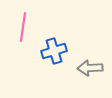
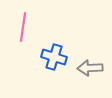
blue cross: moved 6 px down; rotated 35 degrees clockwise
